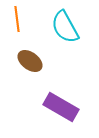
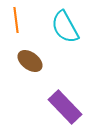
orange line: moved 1 px left, 1 px down
purple rectangle: moved 4 px right; rotated 16 degrees clockwise
